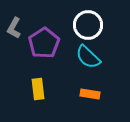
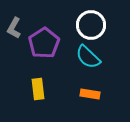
white circle: moved 3 px right
